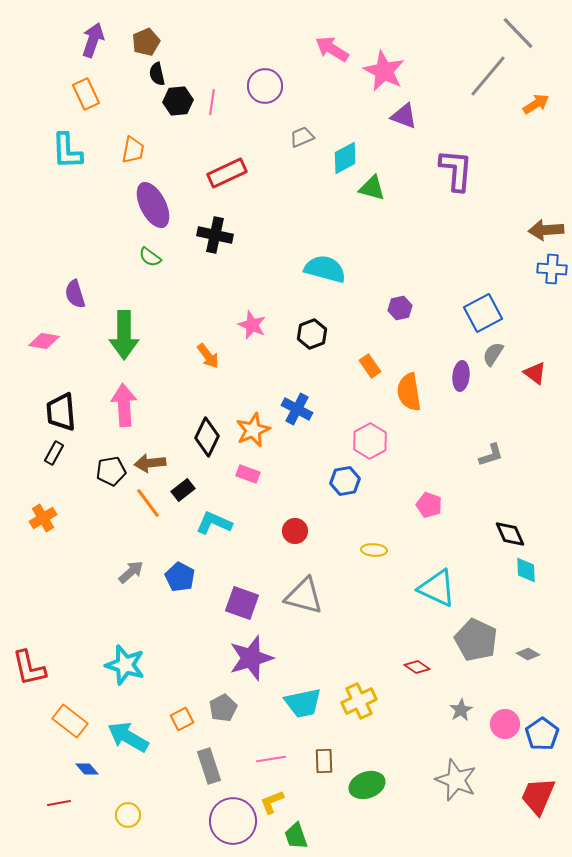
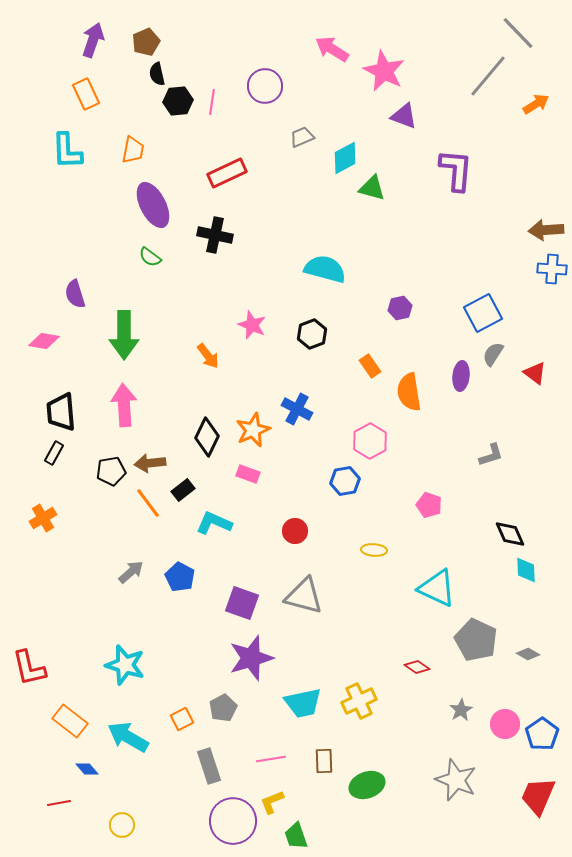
yellow circle at (128, 815): moved 6 px left, 10 px down
